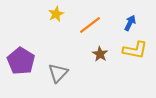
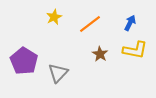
yellow star: moved 2 px left, 3 px down
orange line: moved 1 px up
purple pentagon: moved 3 px right
